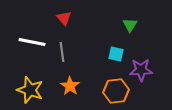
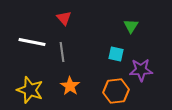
green triangle: moved 1 px right, 1 px down
